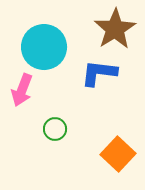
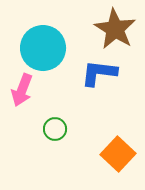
brown star: rotated 9 degrees counterclockwise
cyan circle: moved 1 px left, 1 px down
